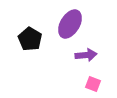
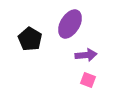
pink square: moved 5 px left, 4 px up
